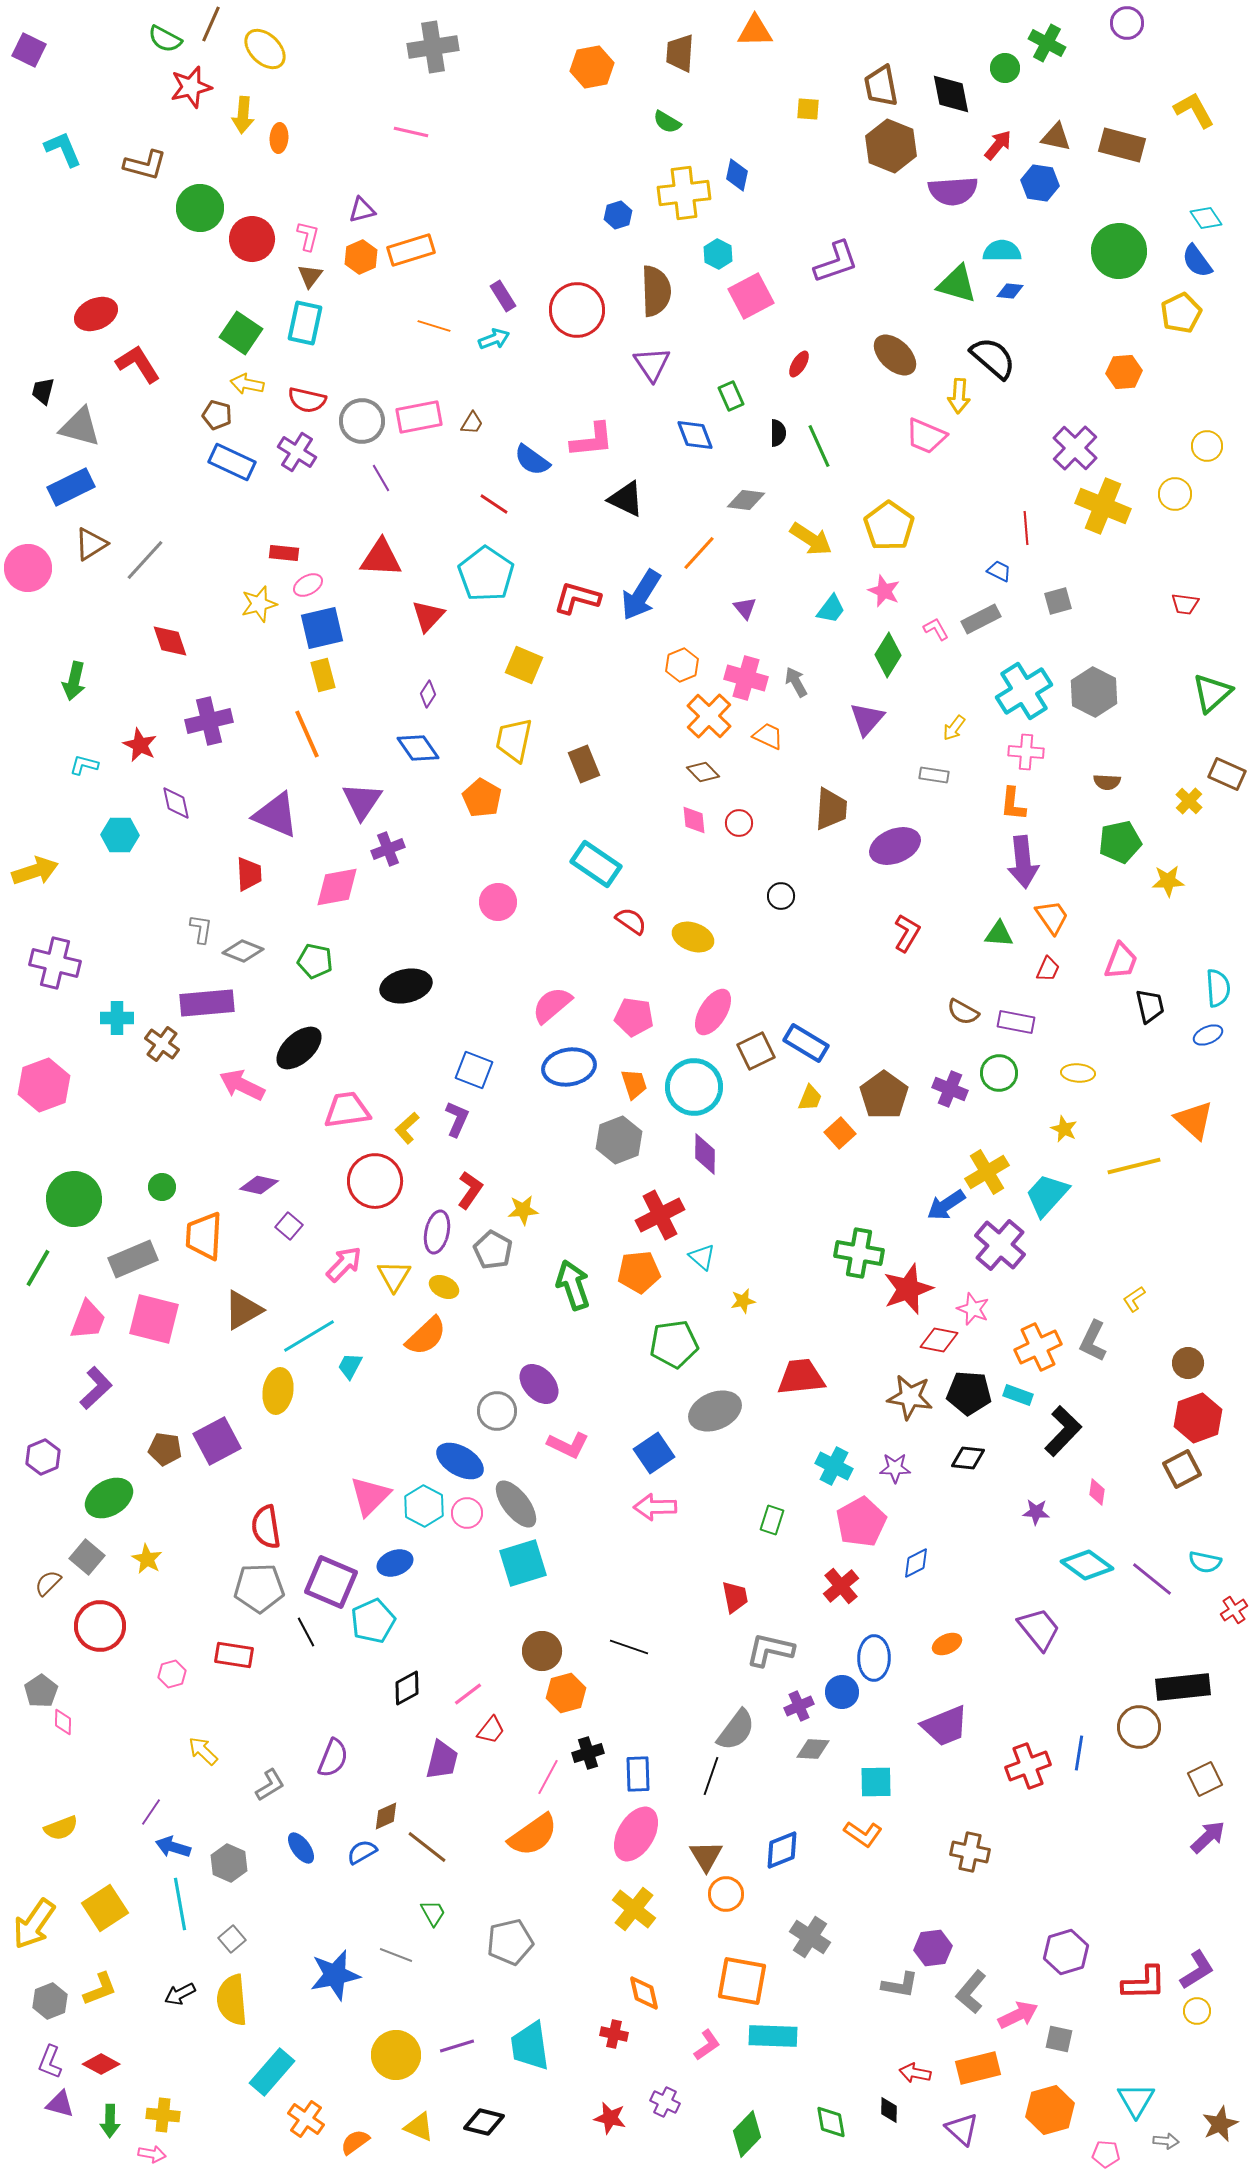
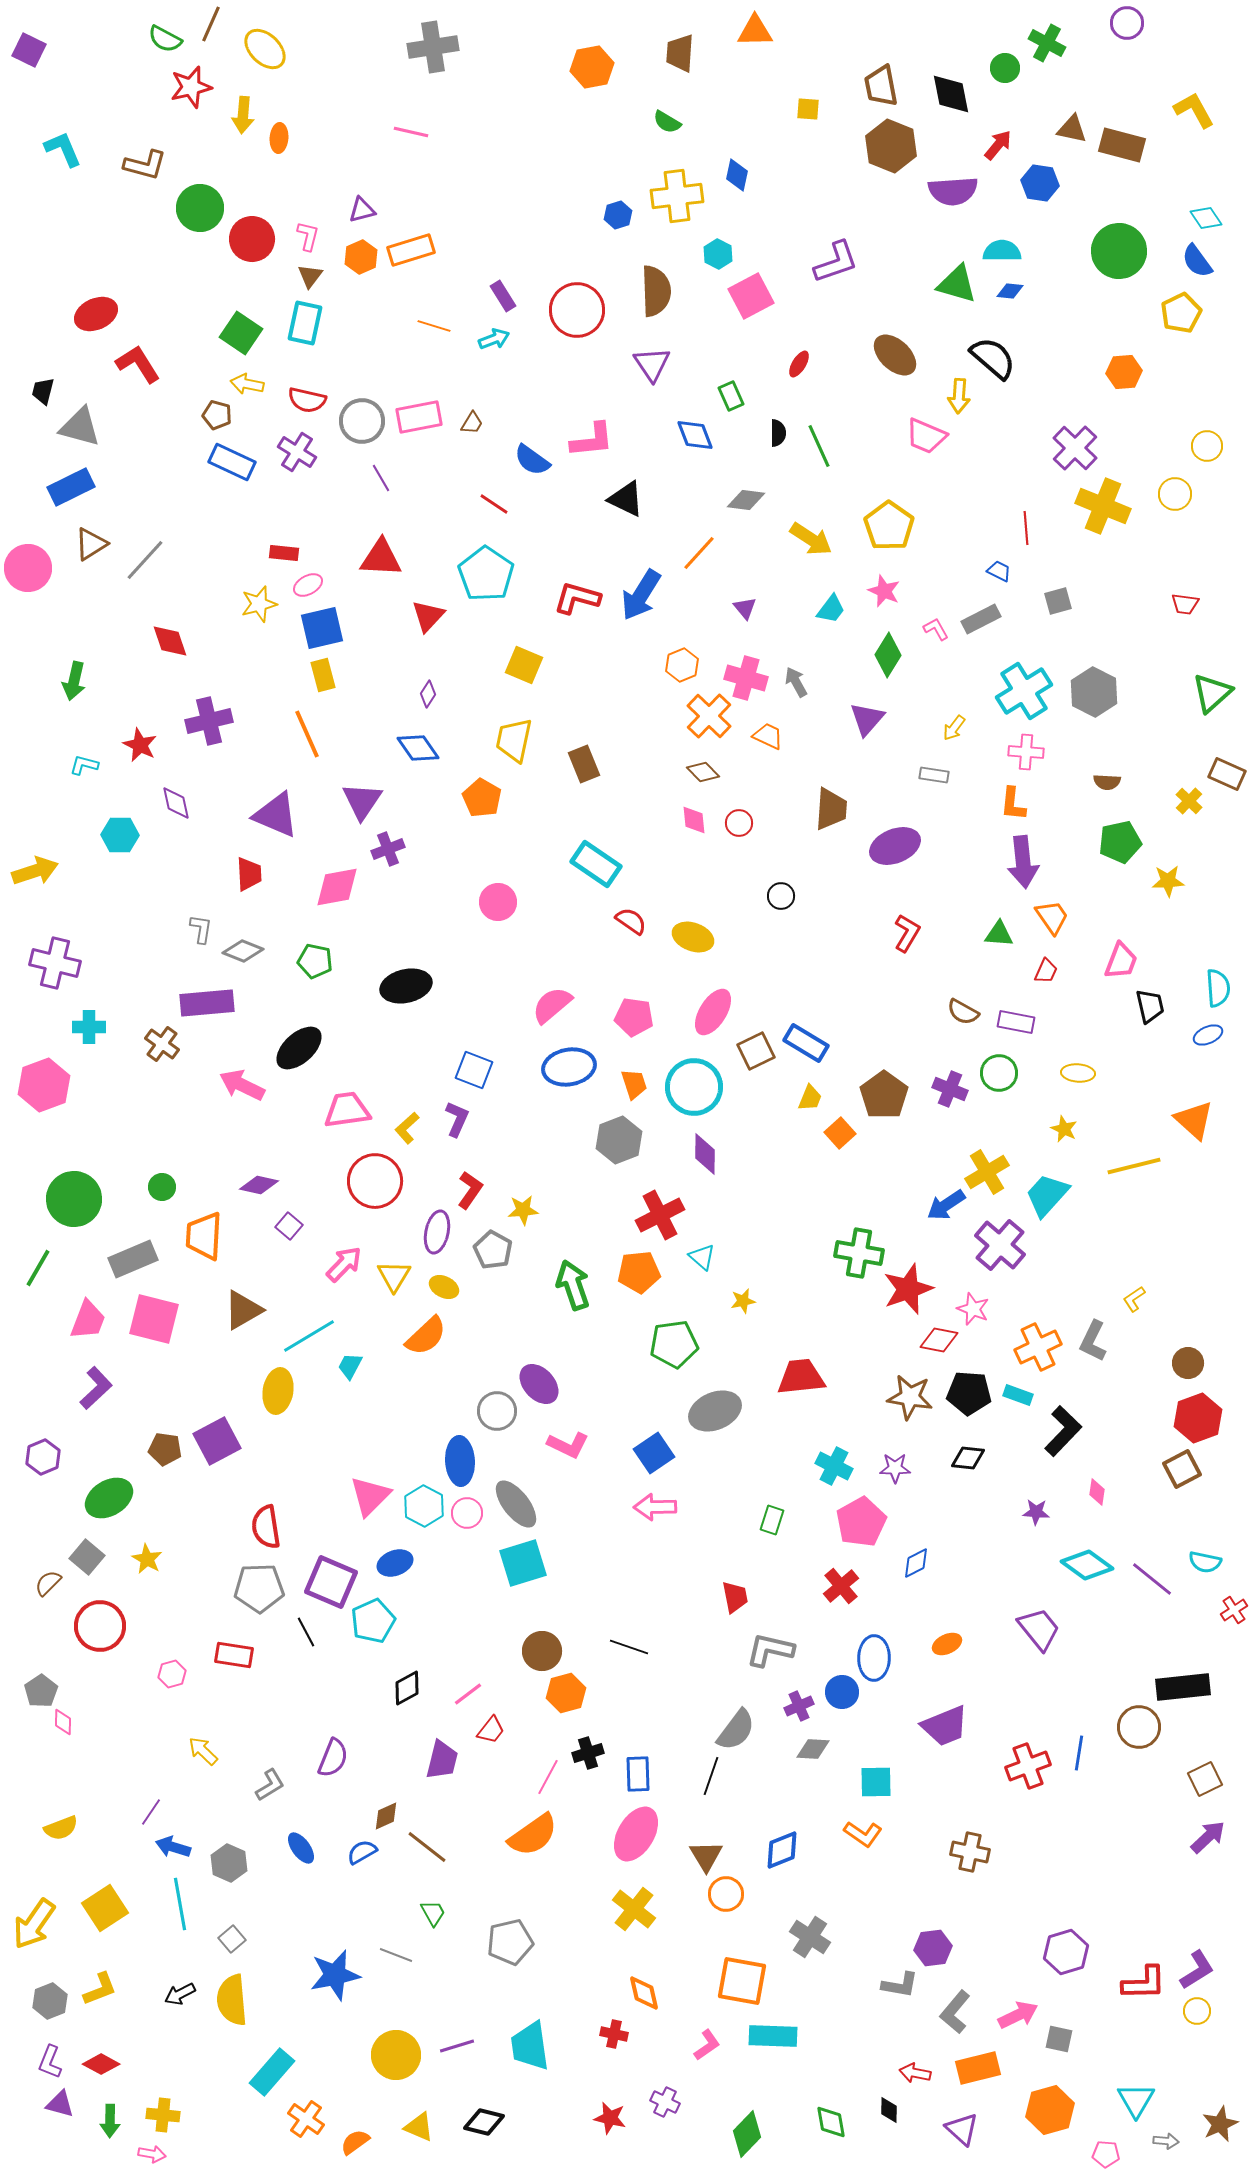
brown triangle at (1056, 137): moved 16 px right, 8 px up
yellow cross at (684, 193): moved 7 px left, 3 px down
red trapezoid at (1048, 969): moved 2 px left, 2 px down
cyan cross at (117, 1018): moved 28 px left, 9 px down
blue ellipse at (460, 1461): rotated 57 degrees clockwise
gray L-shape at (971, 1992): moved 16 px left, 20 px down
